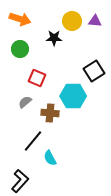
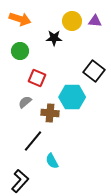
green circle: moved 2 px down
black square: rotated 20 degrees counterclockwise
cyan hexagon: moved 1 px left, 1 px down
cyan semicircle: moved 2 px right, 3 px down
